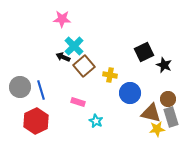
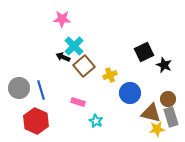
yellow cross: rotated 32 degrees counterclockwise
gray circle: moved 1 px left, 1 px down
red hexagon: rotated 10 degrees counterclockwise
